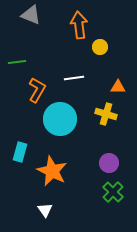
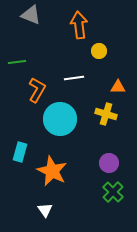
yellow circle: moved 1 px left, 4 px down
